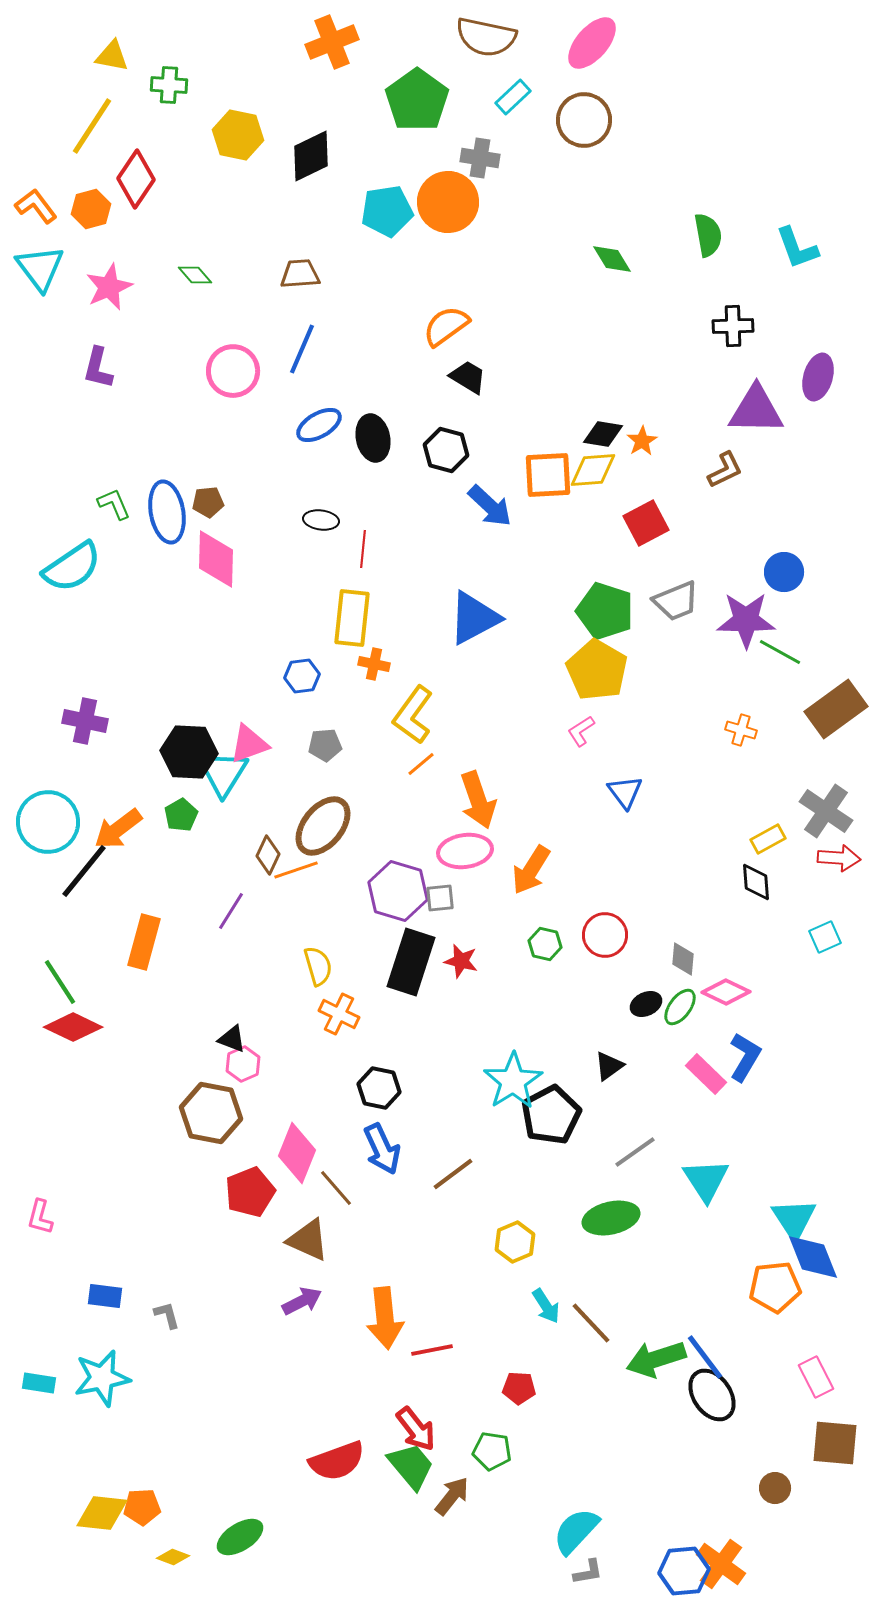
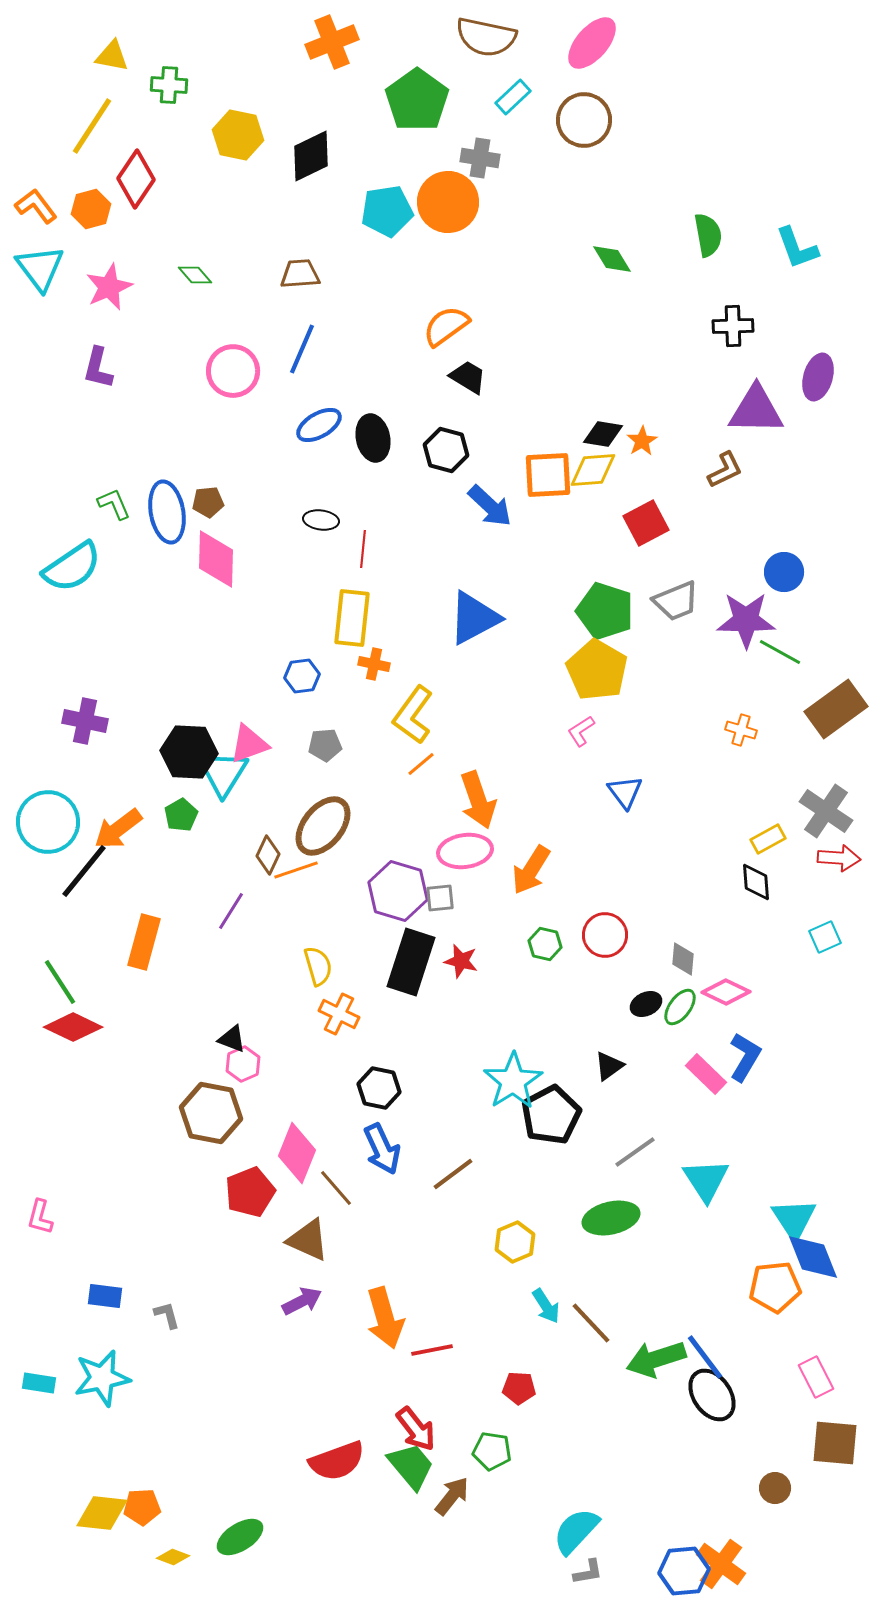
orange arrow at (385, 1318): rotated 10 degrees counterclockwise
